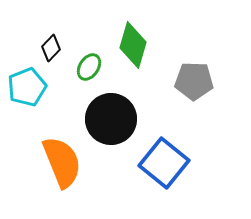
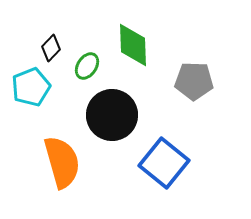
green diamond: rotated 18 degrees counterclockwise
green ellipse: moved 2 px left, 1 px up
cyan pentagon: moved 4 px right
black circle: moved 1 px right, 4 px up
orange semicircle: rotated 6 degrees clockwise
